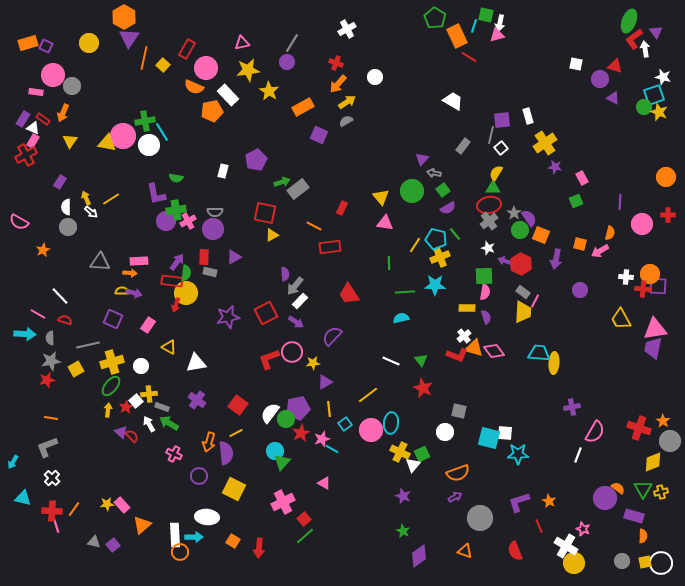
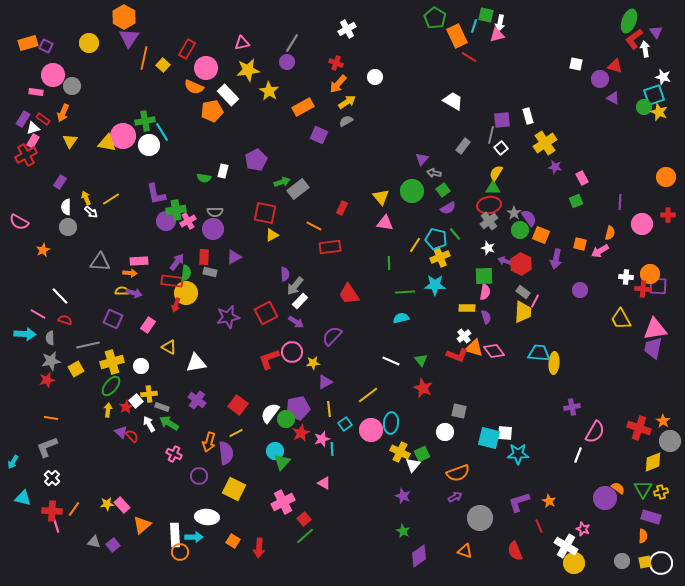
white triangle at (33, 128): rotated 40 degrees counterclockwise
green semicircle at (176, 178): moved 28 px right
cyan line at (332, 449): rotated 56 degrees clockwise
purple rectangle at (634, 516): moved 17 px right, 1 px down
